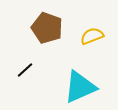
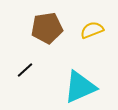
brown pentagon: rotated 28 degrees counterclockwise
yellow semicircle: moved 6 px up
